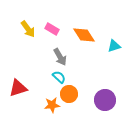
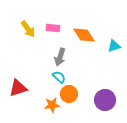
pink rectangle: moved 1 px right, 1 px up; rotated 24 degrees counterclockwise
gray arrow: rotated 48 degrees clockwise
